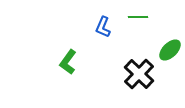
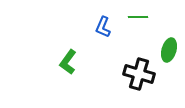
green ellipse: moved 1 px left; rotated 30 degrees counterclockwise
black cross: rotated 28 degrees counterclockwise
